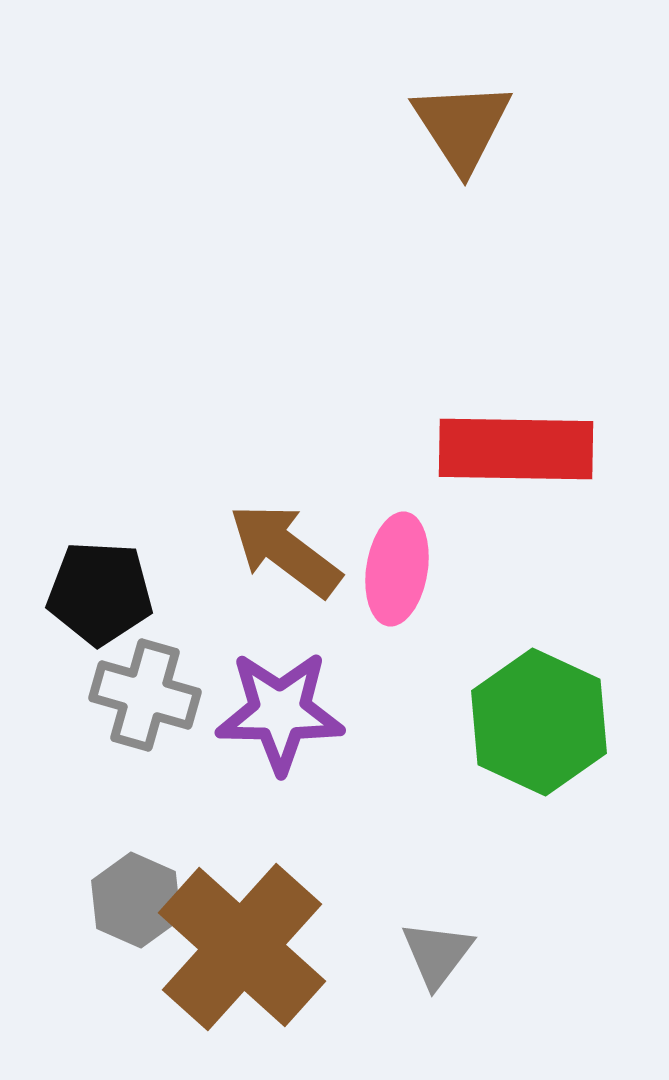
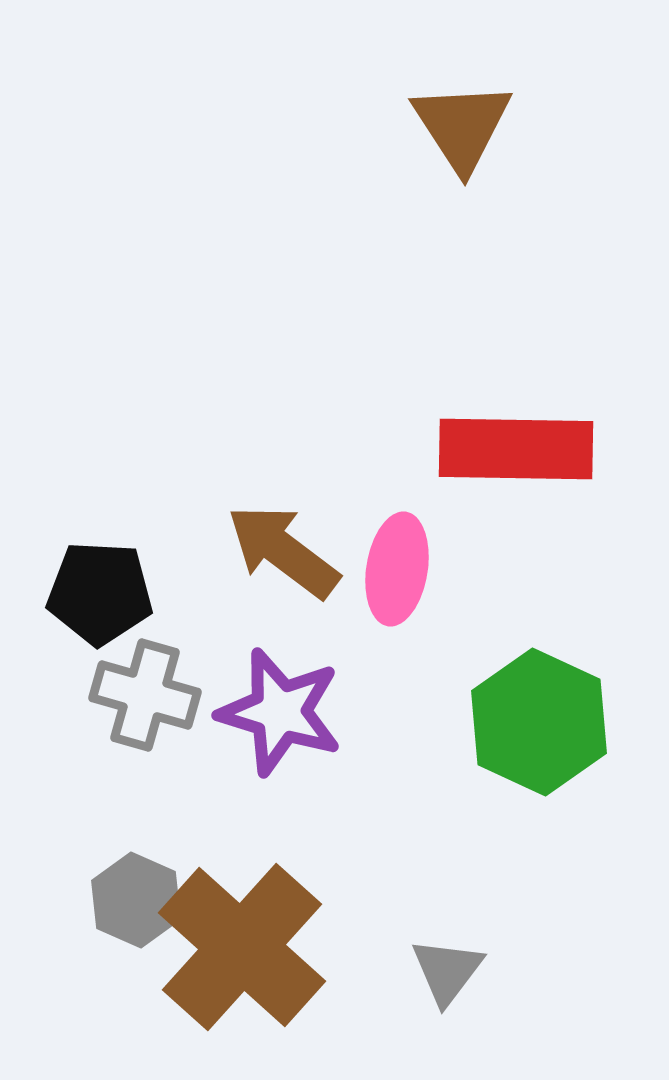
brown arrow: moved 2 px left, 1 px down
purple star: rotated 16 degrees clockwise
gray triangle: moved 10 px right, 17 px down
